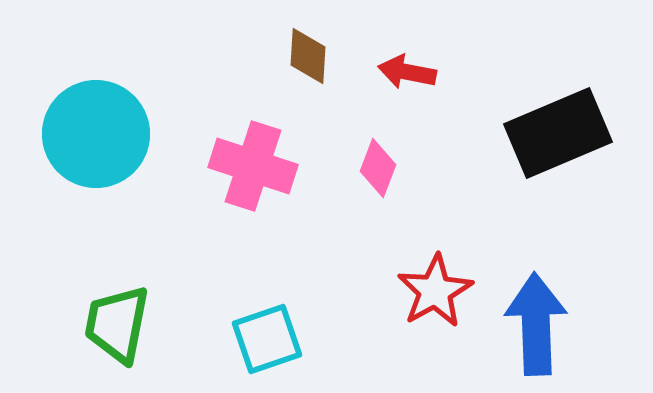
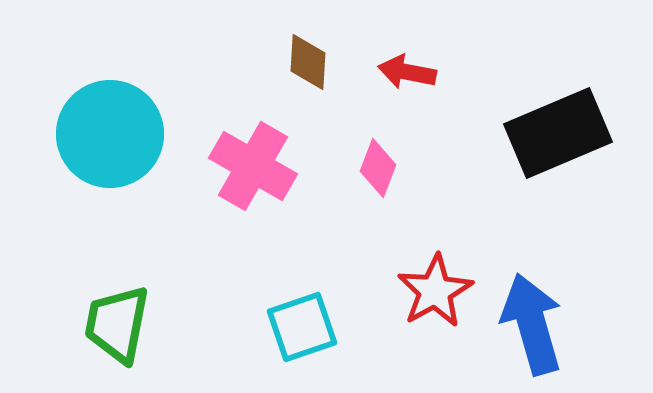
brown diamond: moved 6 px down
cyan circle: moved 14 px right
pink cross: rotated 12 degrees clockwise
blue arrow: moved 4 px left; rotated 14 degrees counterclockwise
cyan square: moved 35 px right, 12 px up
